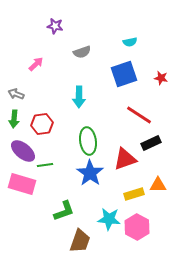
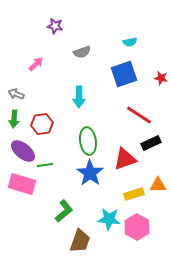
green L-shape: rotated 20 degrees counterclockwise
